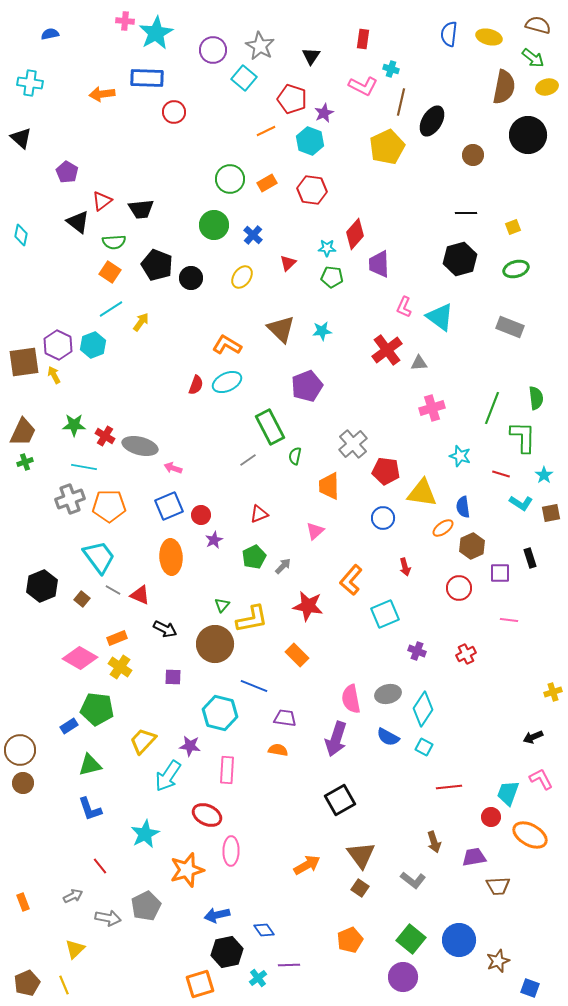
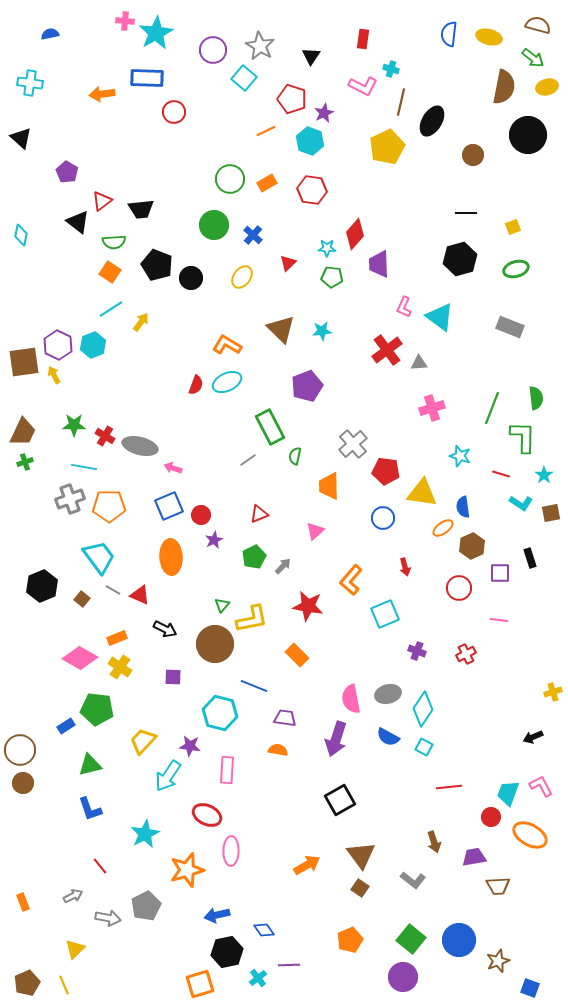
pink line at (509, 620): moved 10 px left
blue rectangle at (69, 726): moved 3 px left
pink L-shape at (541, 779): moved 7 px down
